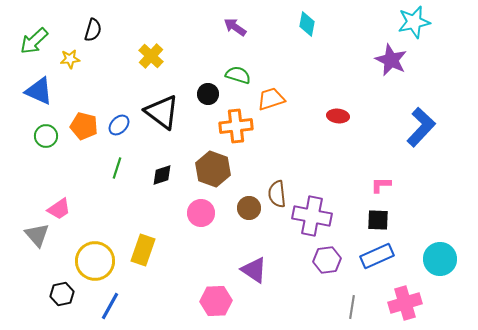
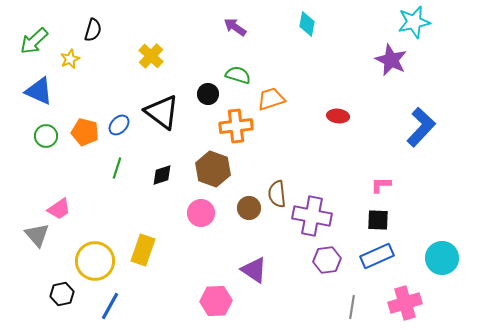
yellow star at (70, 59): rotated 18 degrees counterclockwise
orange pentagon at (84, 126): moved 1 px right, 6 px down
cyan circle at (440, 259): moved 2 px right, 1 px up
